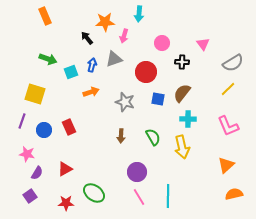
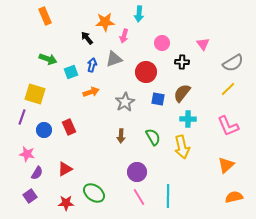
gray star: rotated 24 degrees clockwise
purple line: moved 4 px up
orange semicircle: moved 3 px down
